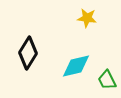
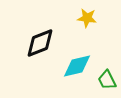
black diamond: moved 12 px right, 10 px up; rotated 36 degrees clockwise
cyan diamond: moved 1 px right
